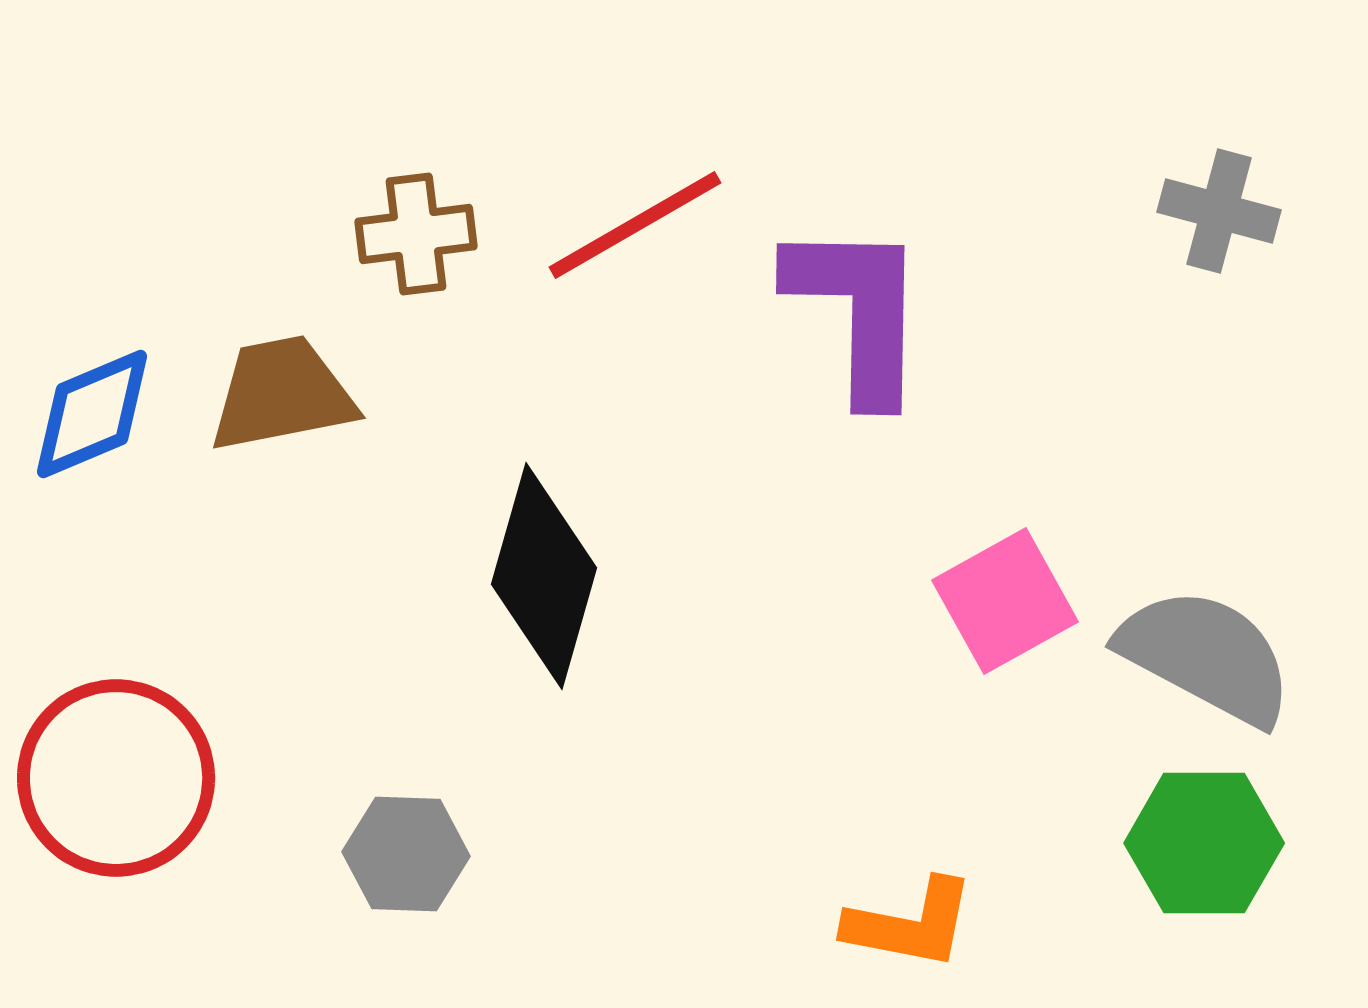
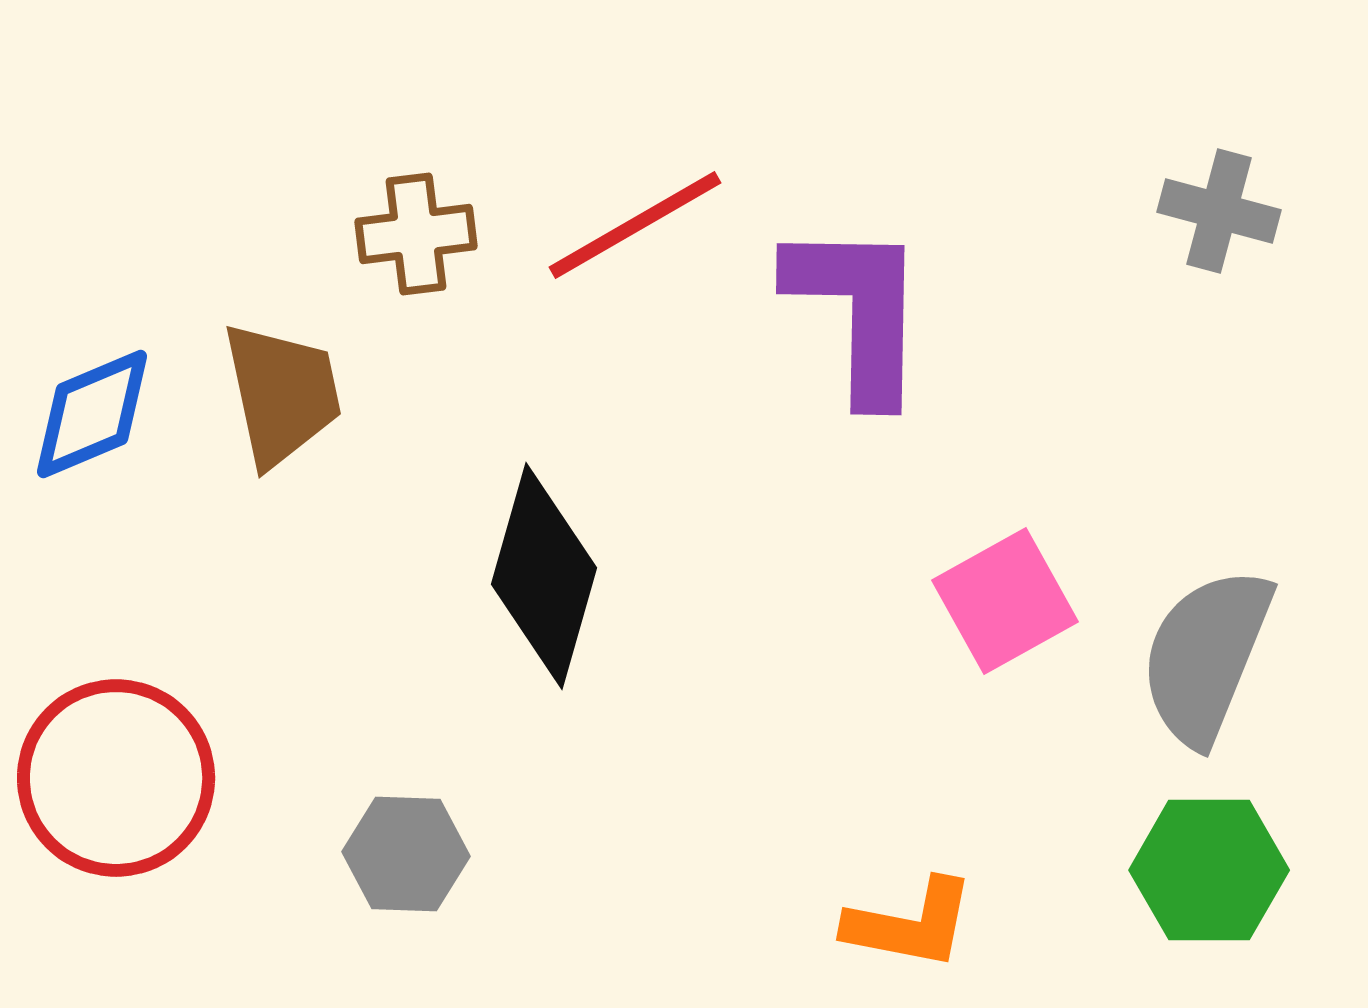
brown trapezoid: rotated 89 degrees clockwise
gray semicircle: rotated 96 degrees counterclockwise
green hexagon: moved 5 px right, 27 px down
